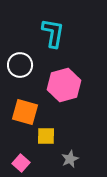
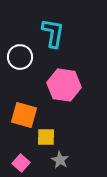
white circle: moved 8 px up
pink hexagon: rotated 24 degrees clockwise
orange square: moved 1 px left, 3 px down
yellow square: moved 1 px down
gray star: moved 10 px left, 1 px down; rotated 18 degrees counterclockwise
